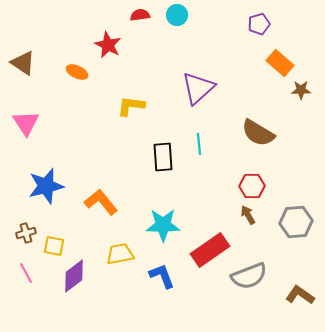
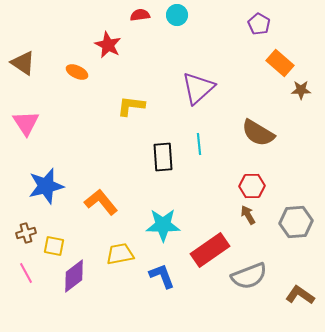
purple pentagon: rotated 25 degrees counterclockwise
